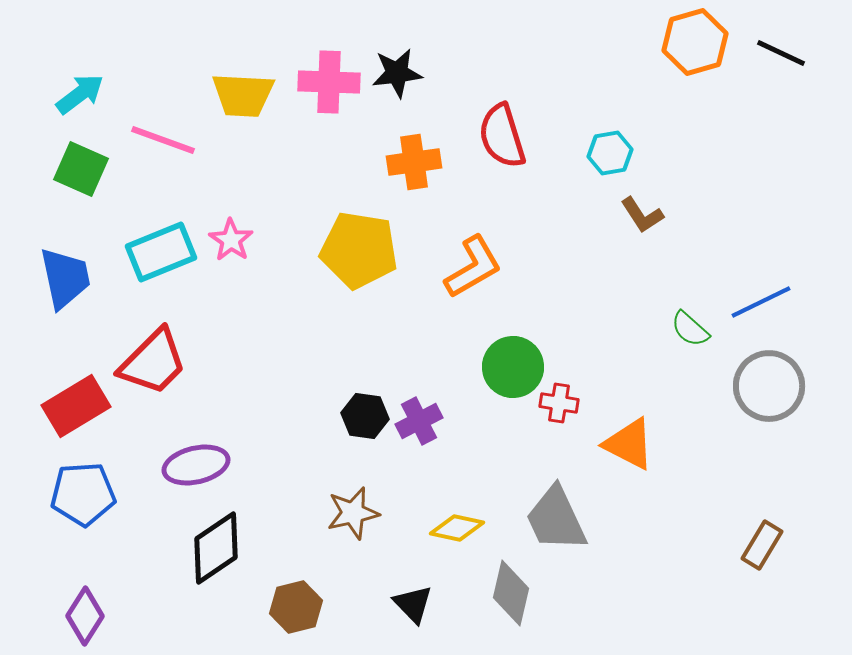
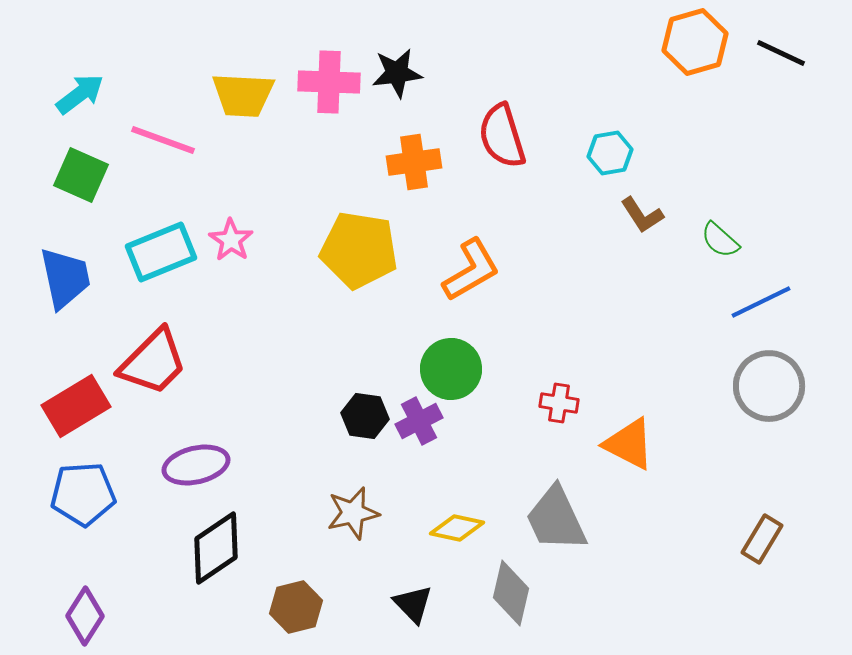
green square: moved 6 px down
orange L-shape: moved 2 px left, 3 px down
green semicircle: moved 30 px right, 89 px up
green circle: moved 62 px left, 2 px down
brown rectangle: moved 6 px up
